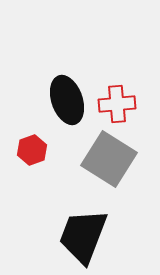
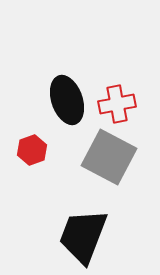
red cross: rotated 6 degrees counterclockwise
gray square: moved 2 px up; rotated 4 degrees counterclockwise
